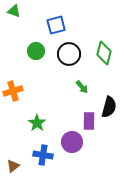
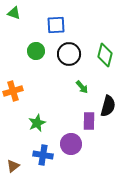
green triangle: moved 2 px down
blue square: rotated 12 degrees clockwise
green diamond: moved 1 px right, 2 px down
black semicircle: moved 1 px left, 1 px up
green star: rotated 12 degrees clockwise
purple circle: moved 1 px left, 2 px down
